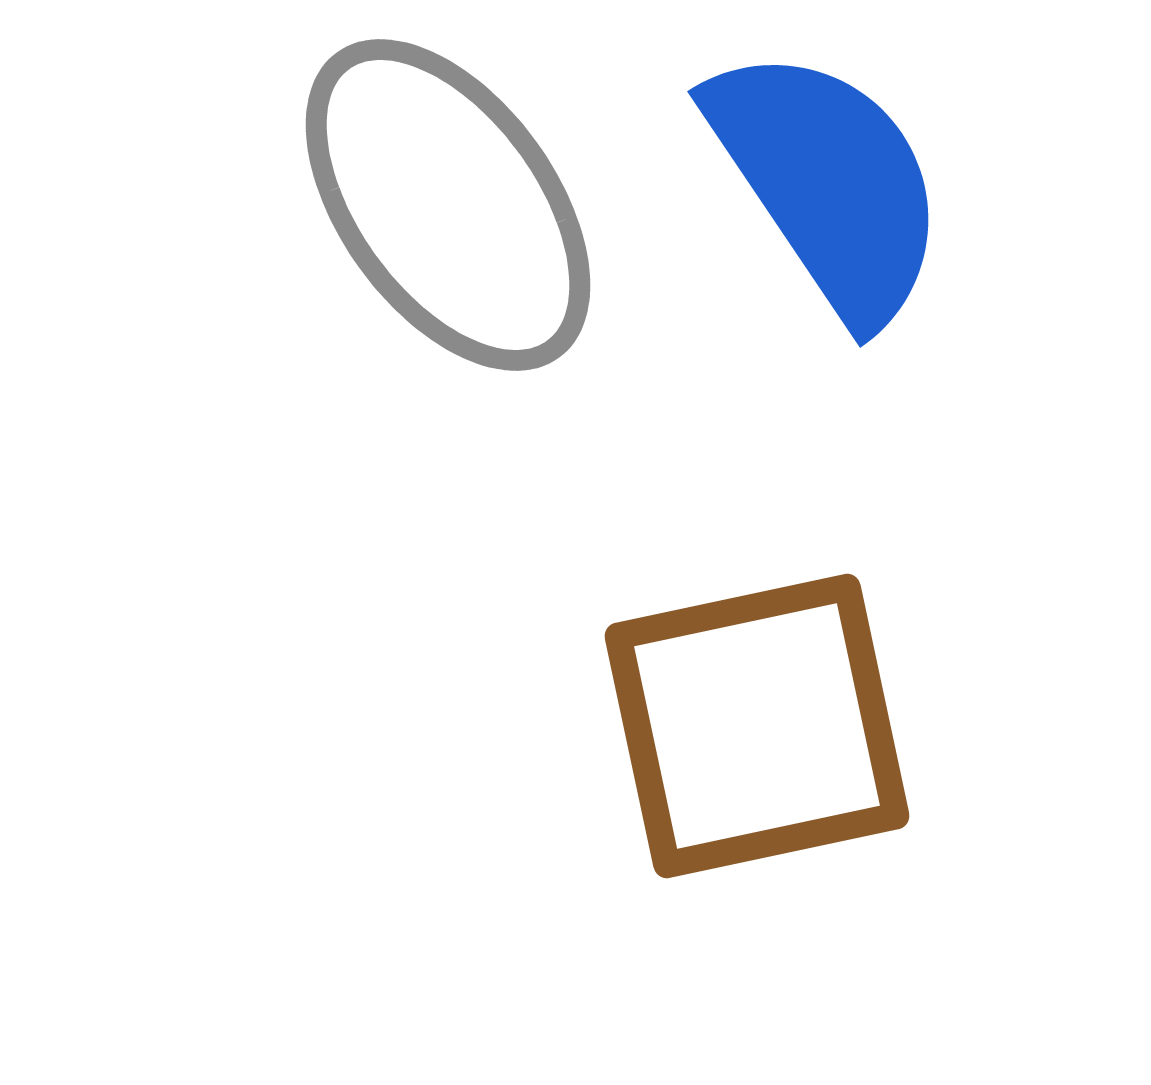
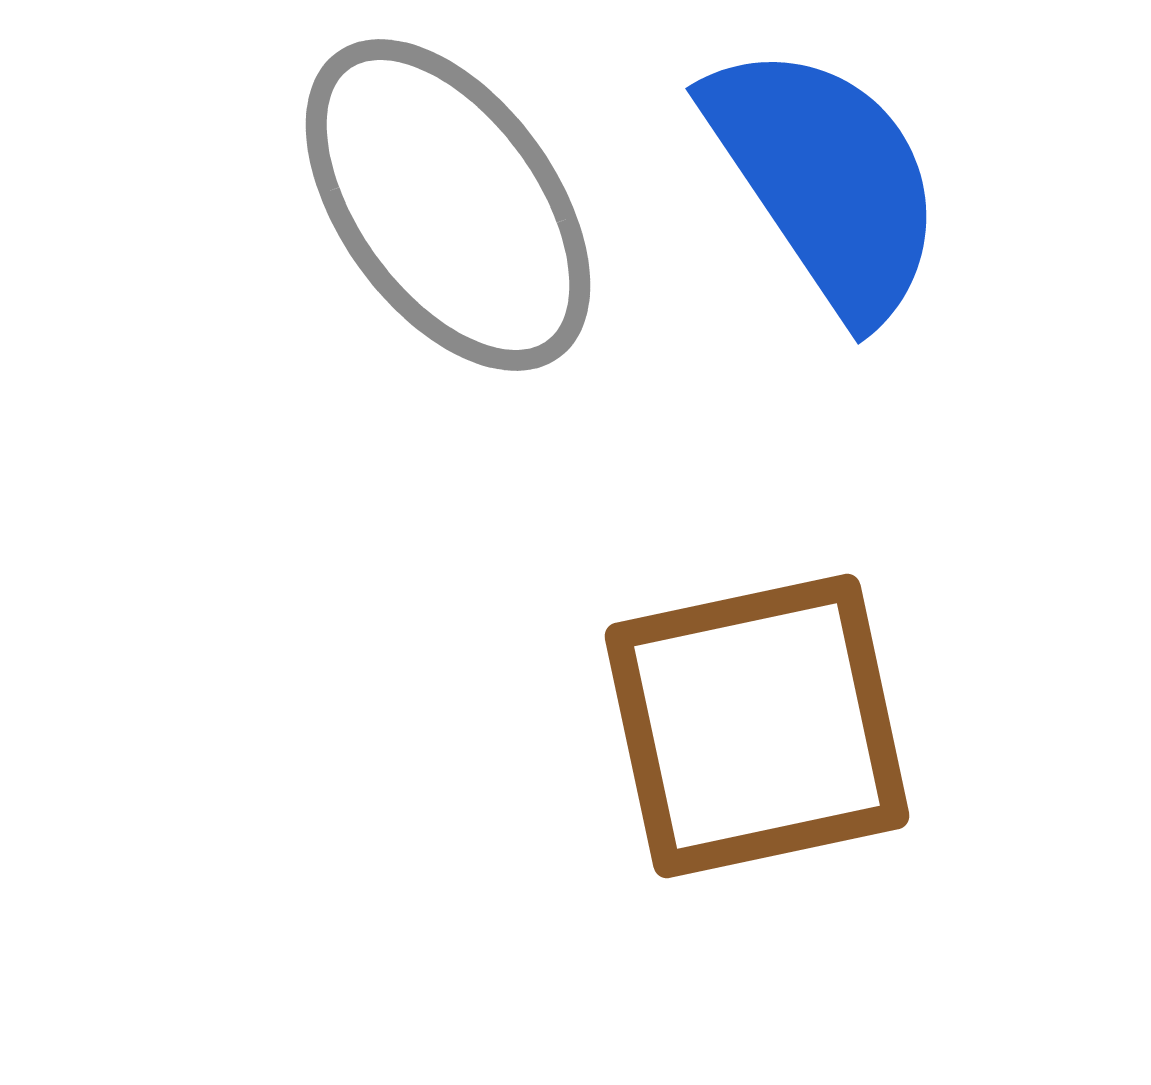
blue semicircle: moved 2 px left, 3 px up
